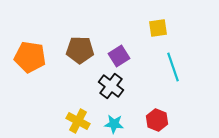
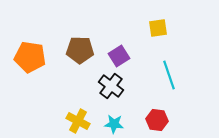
cyan line: moved 4 px left, 8 px down
red hexagon: rotated 15 degrees counterclockwise
